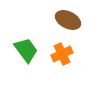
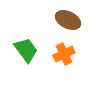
orange cross: moved 2 px right
